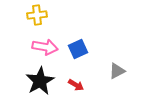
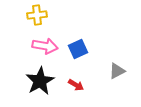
pink arrow: moved 1 px up
